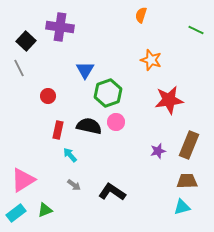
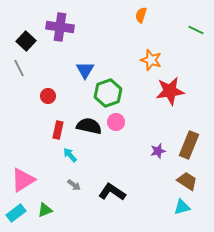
red star: moved 1 px right, 9 px up
brown trapezoid: rotated 35 degrees clockwise
